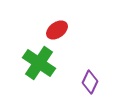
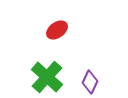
green cross: moved 8 px right, 14 px down; rotated 8 degrees clockwise
